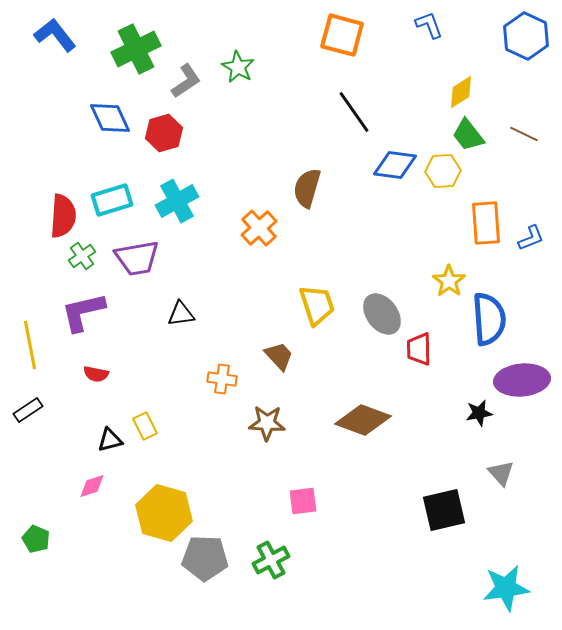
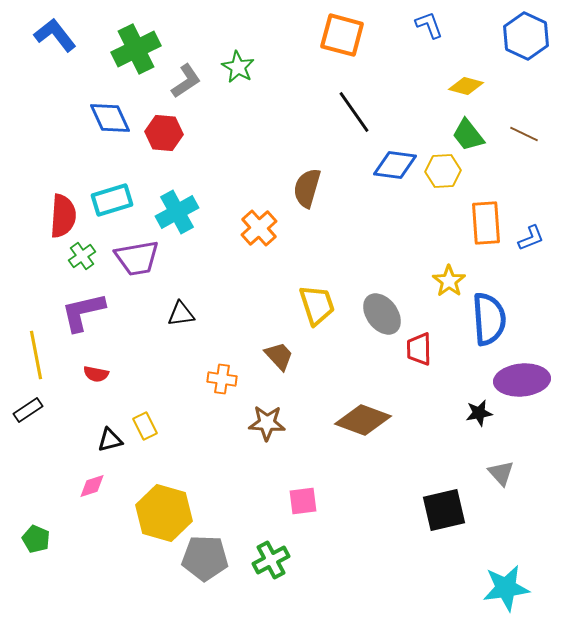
yellow diamond at (461, 92): moved 5 px right, 6 px up; rotated 48 degrees clockwise
red hexagon at (164, 133): rotated 21 degrees clockwise
cyan cross at (177, 201): moved 11 px down
yellow line at (30, 345): moved 6 px right, 10 px down
